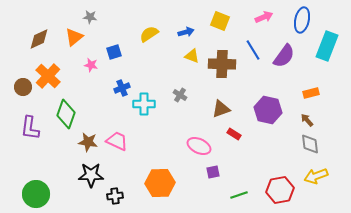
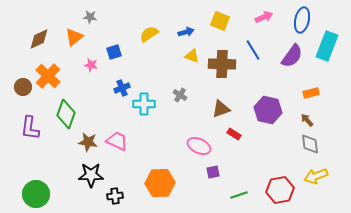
purple semicircle: moved 8 px right
